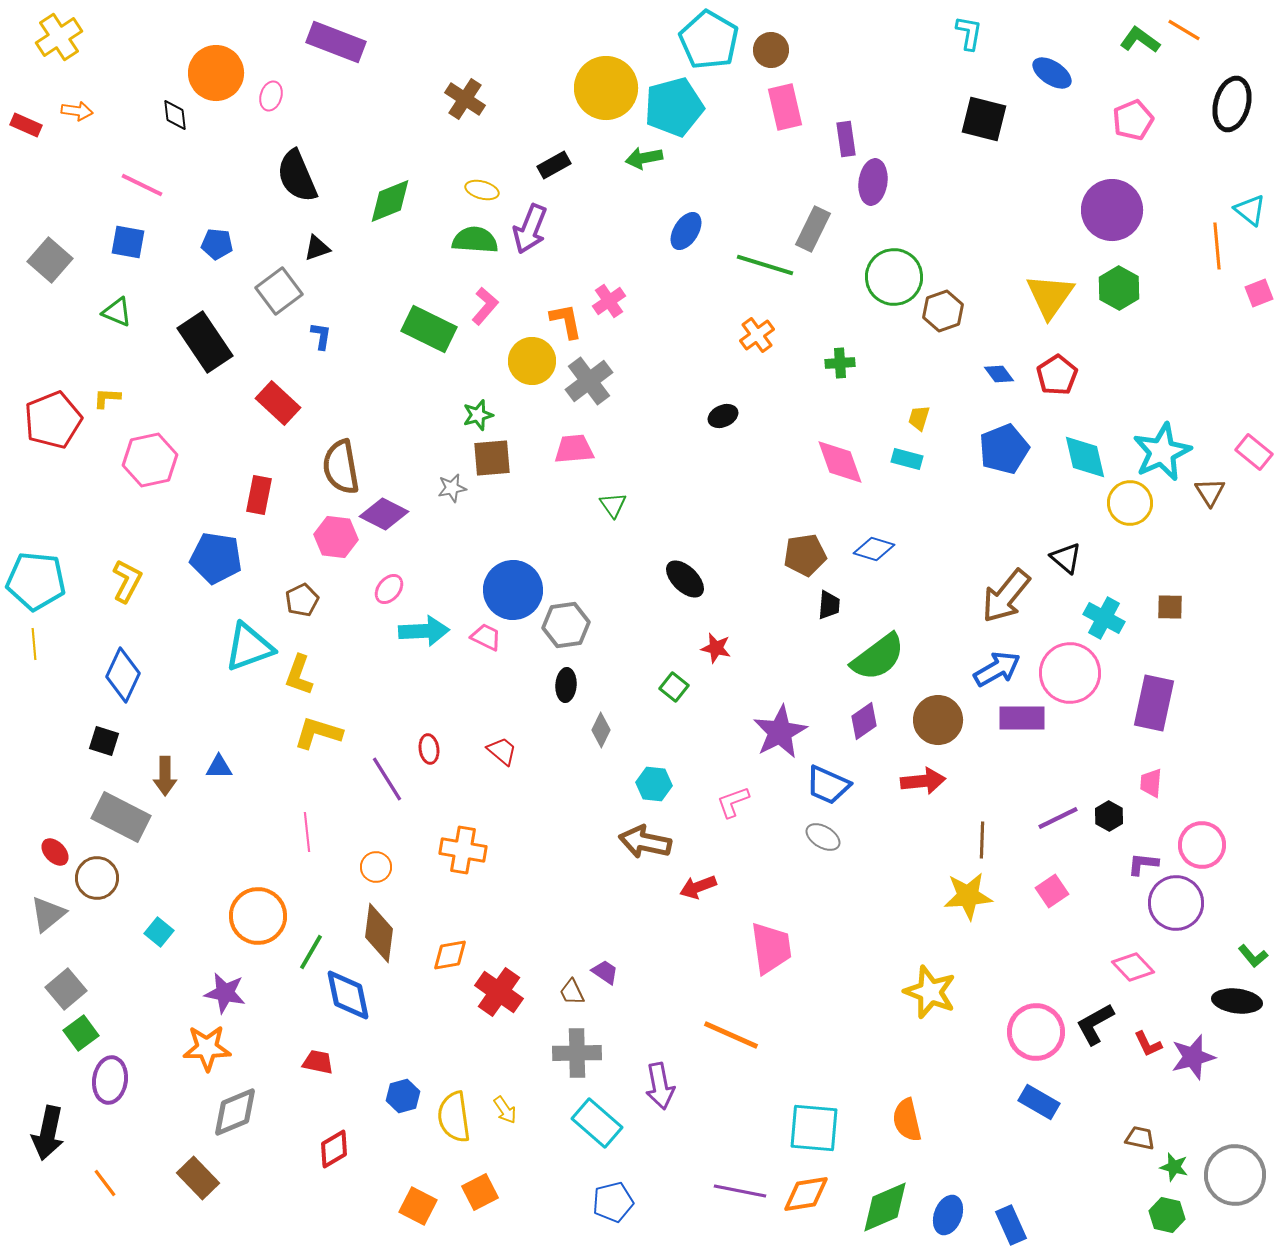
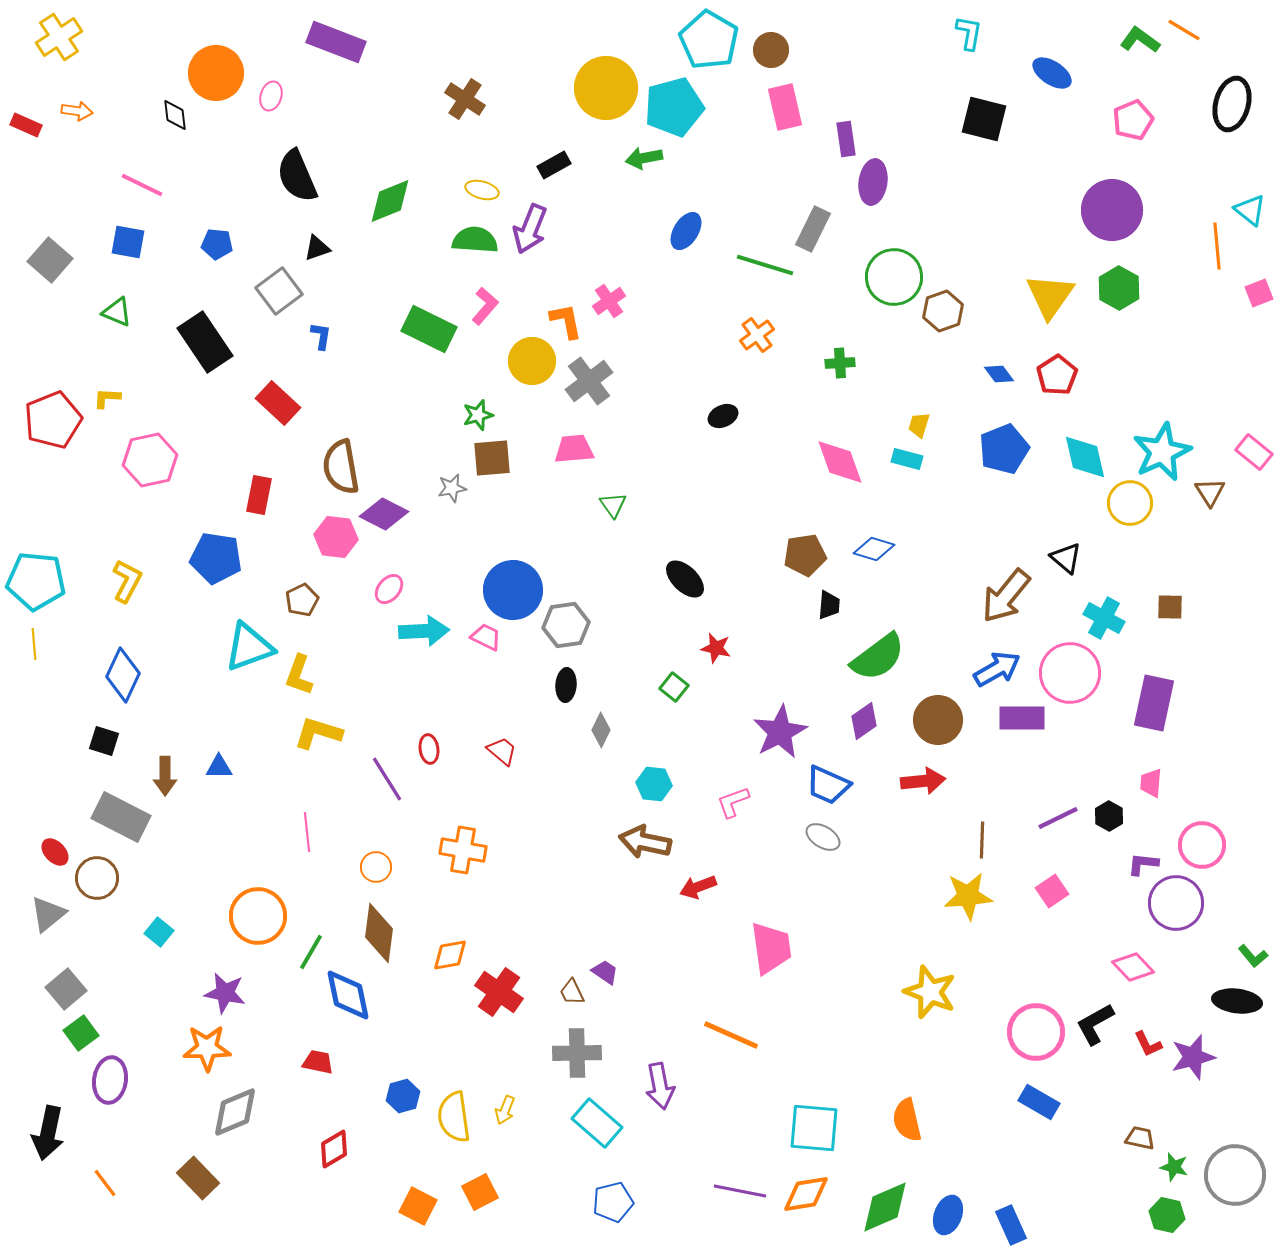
yellow trapezoid at (919, 418): moved 7 px down
yellow arrow at (505, 1110): rotated 56 degrees clockwise
